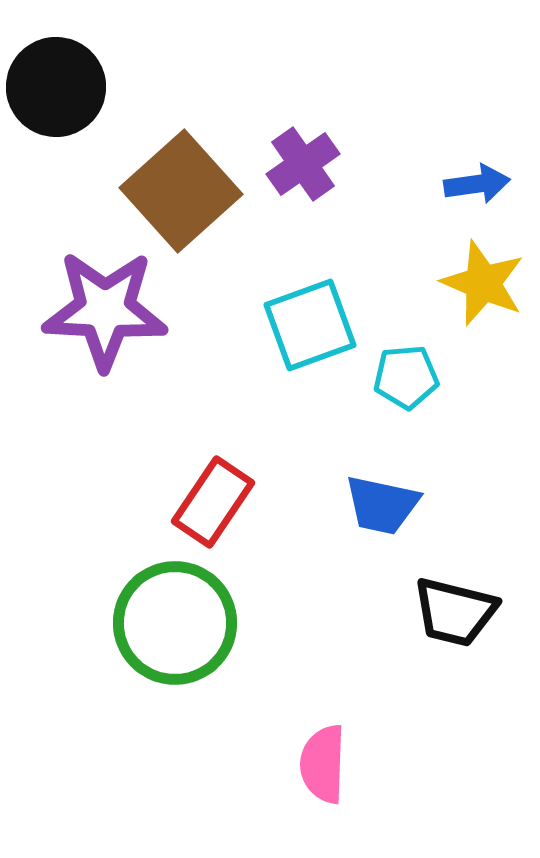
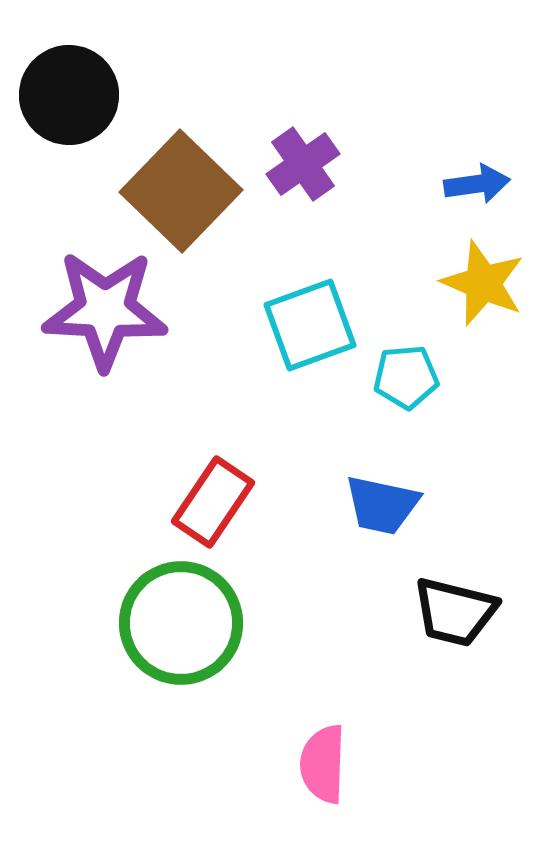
black circle: moved 13 px right, 8 px down
brown square: rotated 4 degrees counterclockwise
green circle: moved 6 px right
